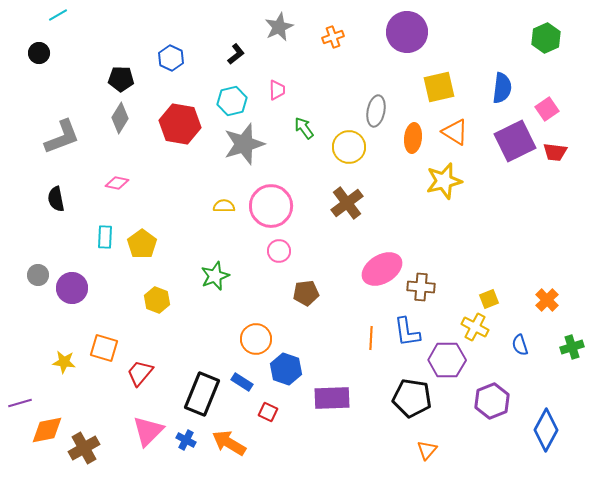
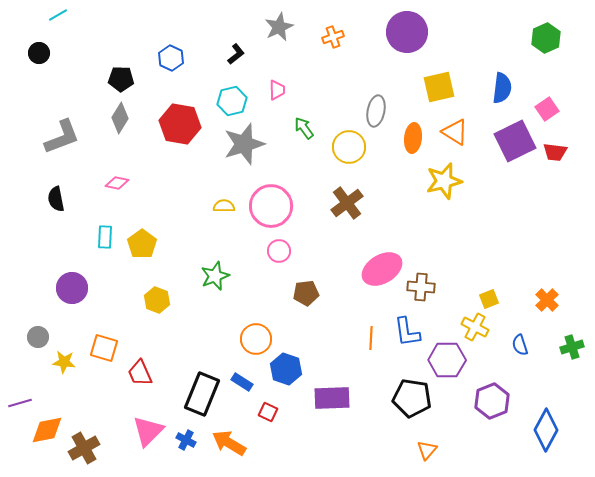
gray circle at (38, 275): moved 62 px down
red trapezoid at (140, 373): rotated 64 degrees counterclockwise
